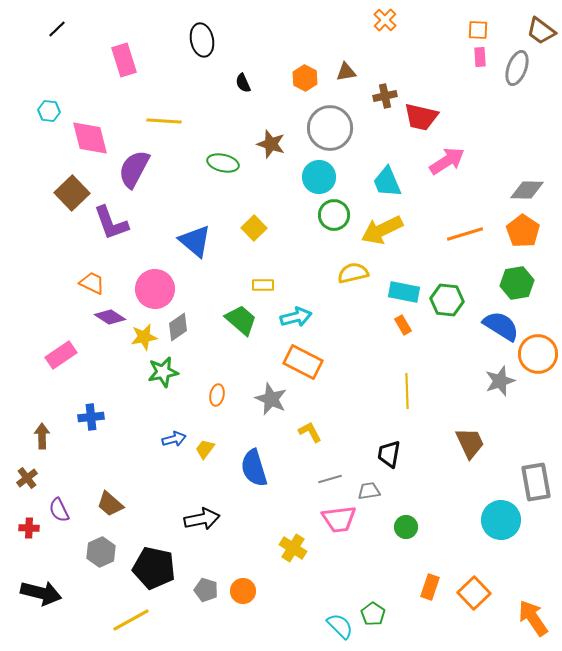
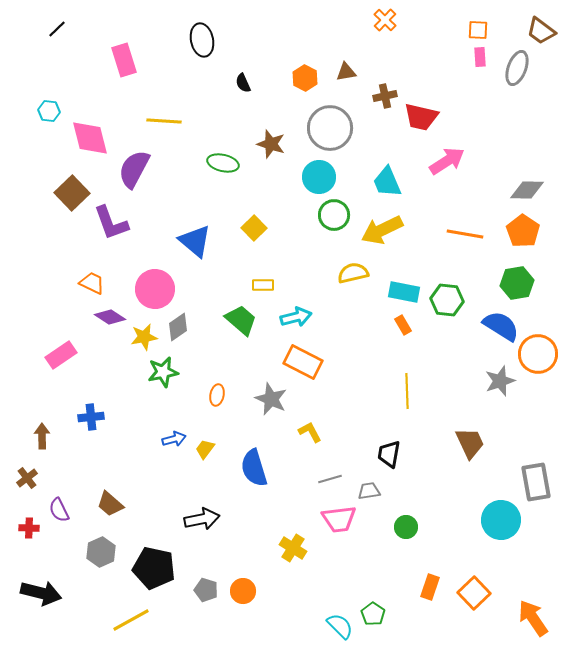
orange line at (465, 234): rotated 27 degrees clockwise
